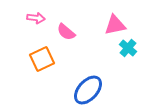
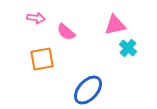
orange square: rotated 15 degrees clockwise
